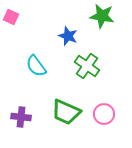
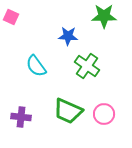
green star: moved 2 px right; rotated 10 degrees counterclockwise
blue star: rotated 18 degrees counterclockwise
green trapezoid: moved 2 px right, 1 px up
